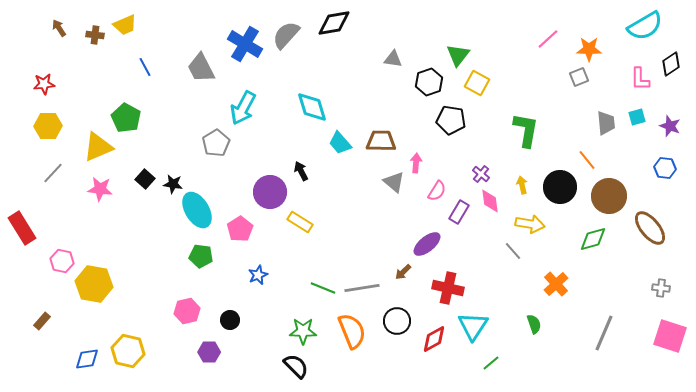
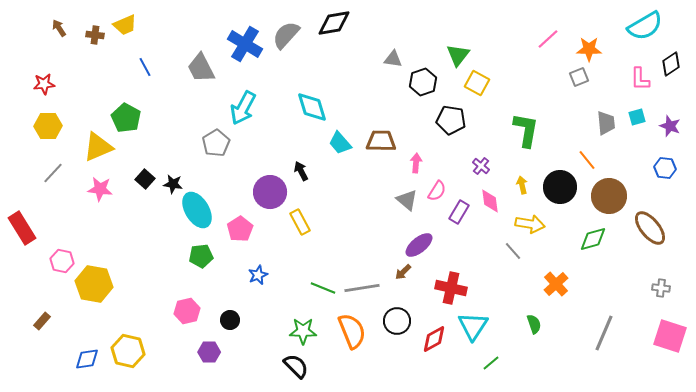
black hexagon at (429, 82): moved 6 px left
purple cross at (481, 174): moved 8 px up
gray triangle at (394, 182): moved 13 px right, 18 px down
yellow rectangle at (300, 222): rotated 30 degrees clockwise
purple ellipse at (427, 244): moved 8 px left, 1 px down
green pentagon at (201, 256): rotated 15 degrees counterclockwise
red cross at (448, 288): moved 3 px right
